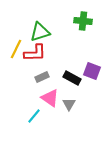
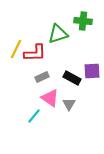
green triangle: moved 18 px right, 2 px down
purple square: rotated 24 degrees counterclockwise
